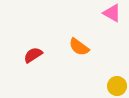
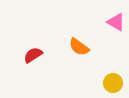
pink triangle: moved 4 px right, 9 px down
yellow circle: moved 4 px left, 3 px up
